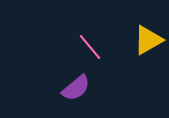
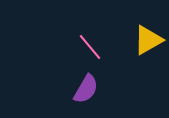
purple semicircle: moved 10 px right, 1 px down; rotated 20 degrees counterclockwise
